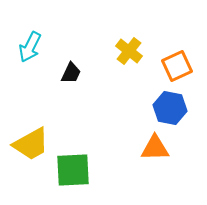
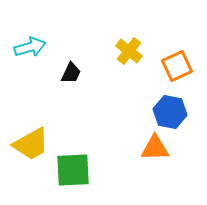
cyan arrow: rotated 132 degrees counterclockwise
blue hexagon: moved 4 px down
